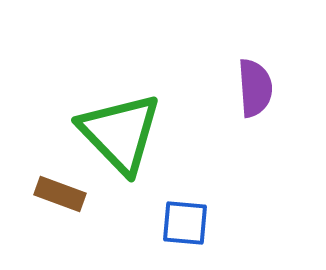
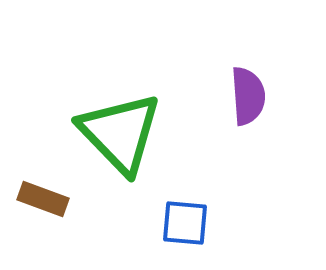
purple semicircle: moved 7 px left, 8 px down
brown rectangle: moved 17 px left, 5 px down
